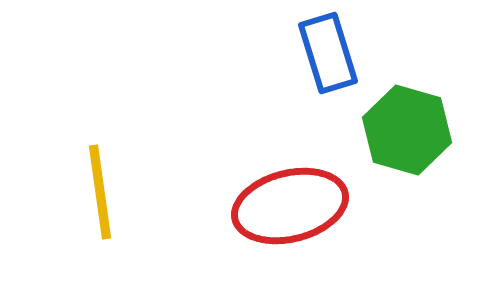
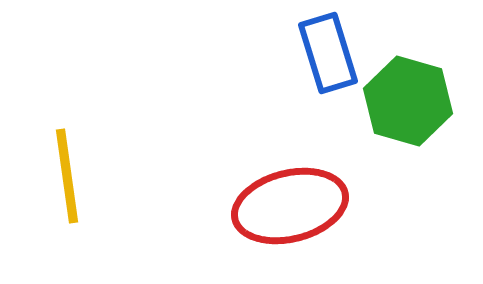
green hexagon: moved 1 px right, 29 px up
yellow line: moved 33 px left, 16 px up
